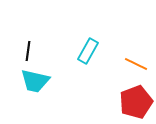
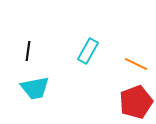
cyan trapezoid: moved 7 px down; rotated 24 degrees counterclockwise
